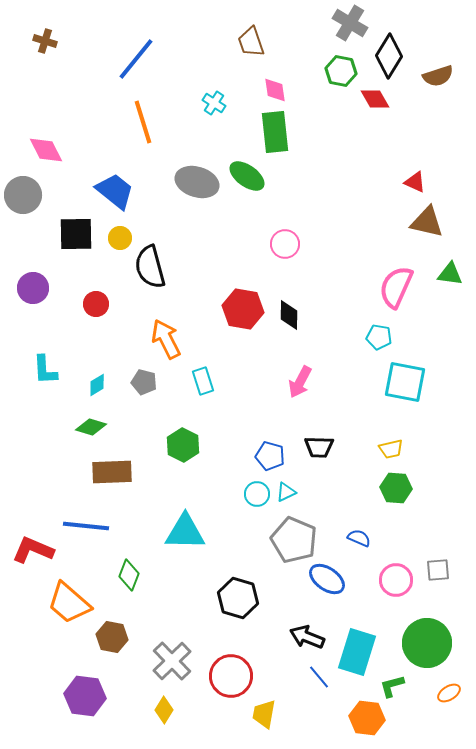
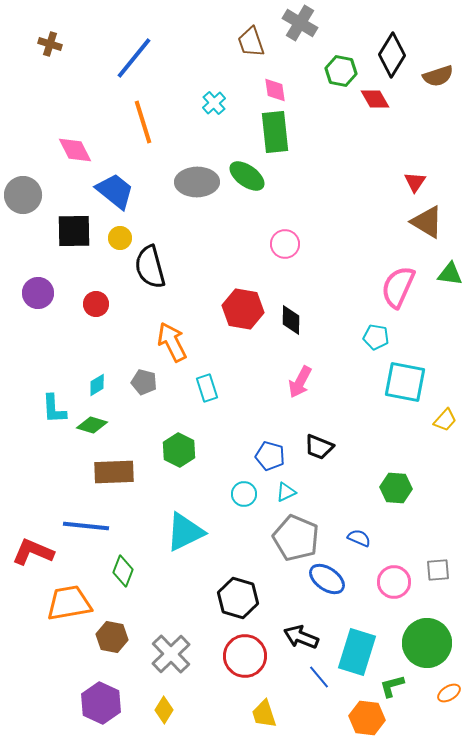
gray cross at (350, 23): moved 50 px left
brown cross at (45, 41): moved 5 px right, 3 px down
black diamond at (389, 56): moved 3 px right, 1 px up
blue line at (136, 59): moved 2 px left, 1 px up
cyan cross at (214, 103): rotated 15 degrees clockwise
pink diamond at (46, 150): moved 29 px right
gray ellipse at (197, 182): rotated 18 degrees counterclockwise
red triangle at (415, 182): rotated 40 degrees clockwise
brown triangle at (427, 222): rotated 18 degrees clockwise
black square at (76, 234): moved 2 px left, 3 px up
pink semicircle at (396, 287): moved 2 px right
purple circle at (33, 288): moved 5 px right, 5 px down
black diamond at (289, 315): moved 2 px right, 5 px down
cyan pentagon at (379, 337): moved 3 px left
orange arrow at (166, 339): moved 6 px right, 3 px down
cyan L-shape at (45, 370): moved 9 px right, 39 px down
cyan rectangle at (203, 381): moved 4 px right, 7 px down
green diamond at (91, 427): moved 1 px right, 2 px up
green hexagon at (183, 445): moved 4 px left, 5 px down
black trapezoid at (319, 447): rotated 20 degrees clockwise
yellow trapezoid at (391, 449): moved 54 px right, 29 px up; rotated 35 degrees counterclockwise
brown rectangle at (112, 472): moved 2 px right
cyan circle at (257, 494): moved 13 px left
cyan triangle at (185, 532): rotated 27 degrees counterclockwise
gray pentagon at (294, 540): moved 2 px right, 2 px up
red L-shape at (33, 550): moved 2 px down
green diamond at (129, 575): moved 6 px left, 4 px up
pink circle at (396, 580): moved 2 px left, 2 px down
orange trapezoid at (69, 603): rotated 129 degrees clockwise
black arrow at (307, 637): moved 6 px left
gray cross at (172, 661): moved 1 px left, 7 px up
red circle at (231, 676): moved 14 px right, 20 px up
purple hexagon at (85, 696): moved 16 px right, 7 px down; rotated 18 degrees clockwise
yellow trapezoid at (264, 714): rotated 28 degrees counterclockwise
